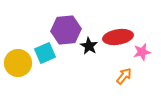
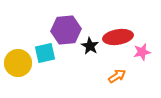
black star: moved 1 px right
cyan square: rotated 10 degrees clockwise
orange arrow: moved 7 px left; rotated 18 degrees clockwise
